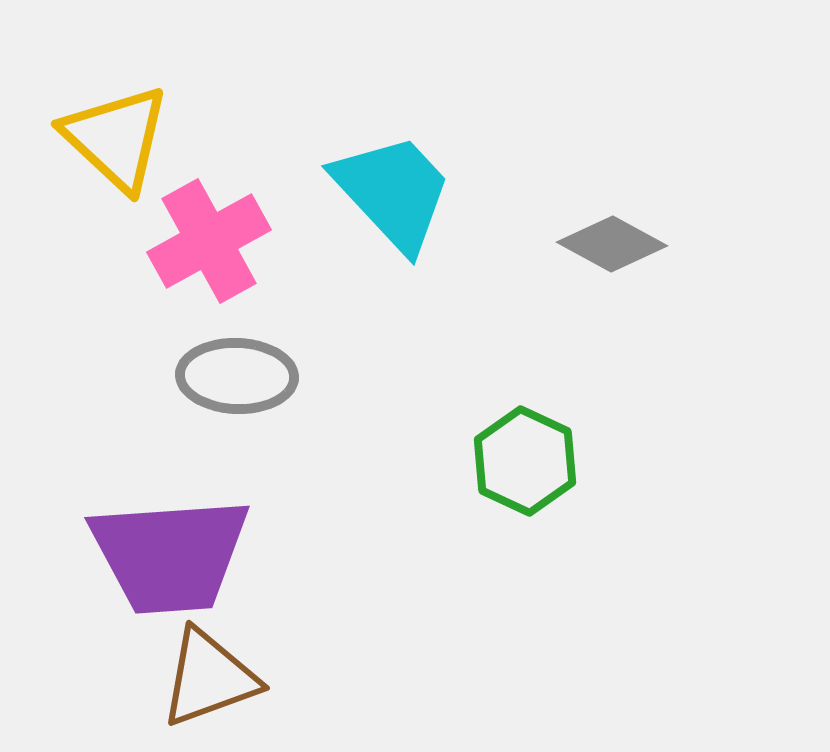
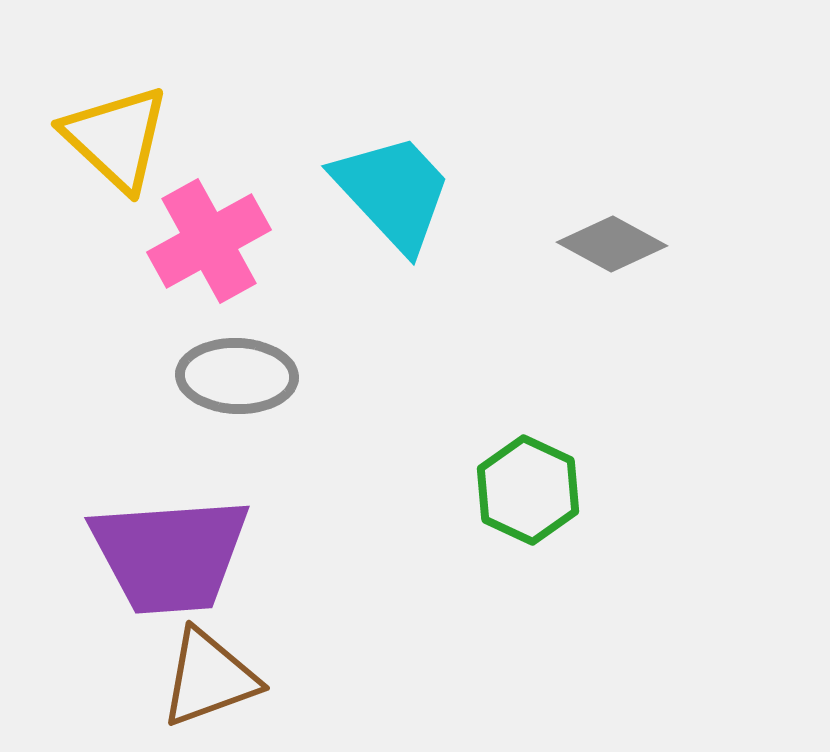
green hexagon: moved 3 px right, 29 px down
